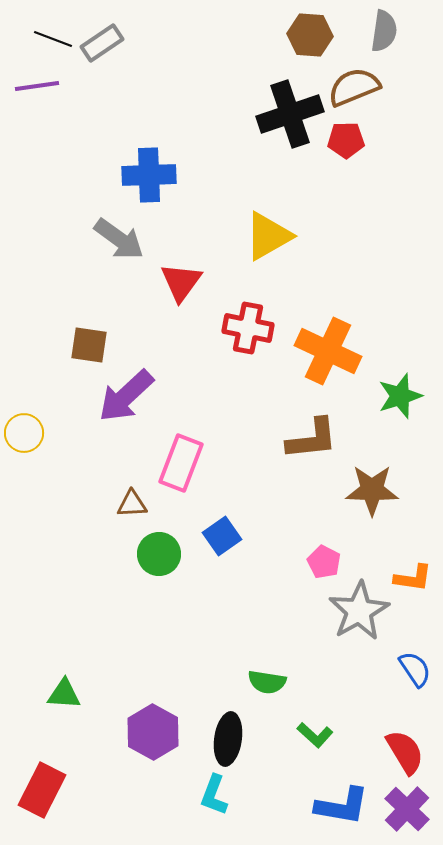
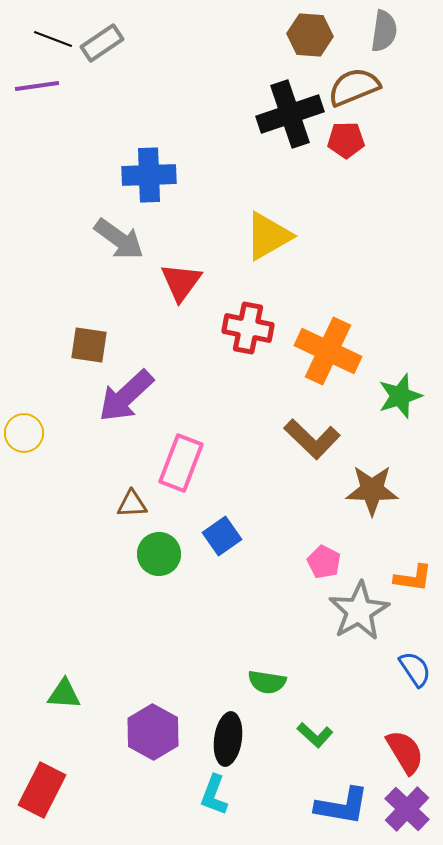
brown L-shape: rotated 50 degrees clockwise
